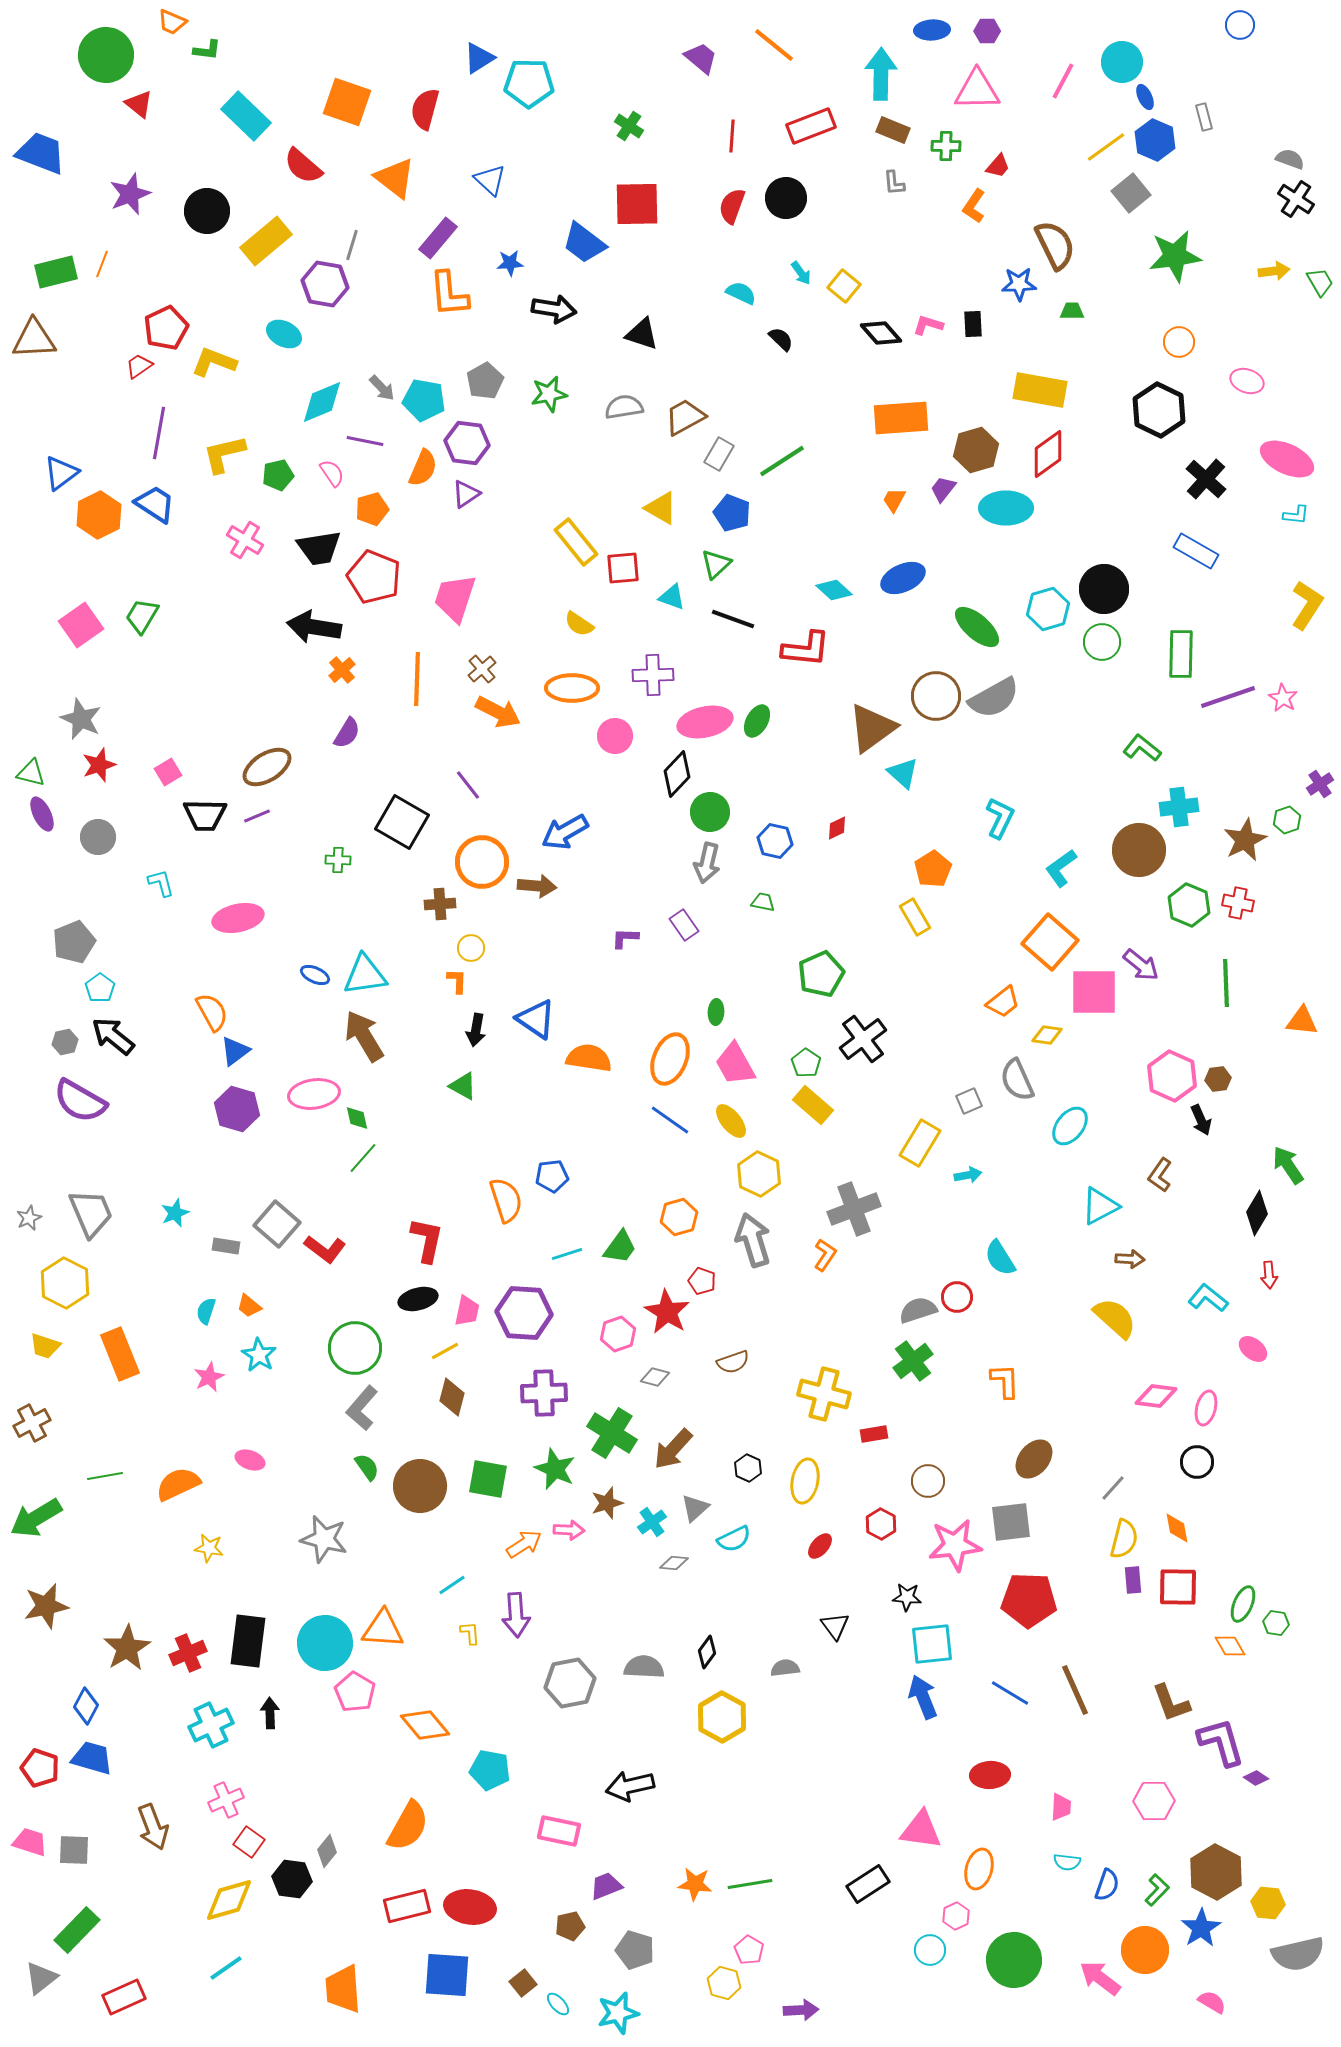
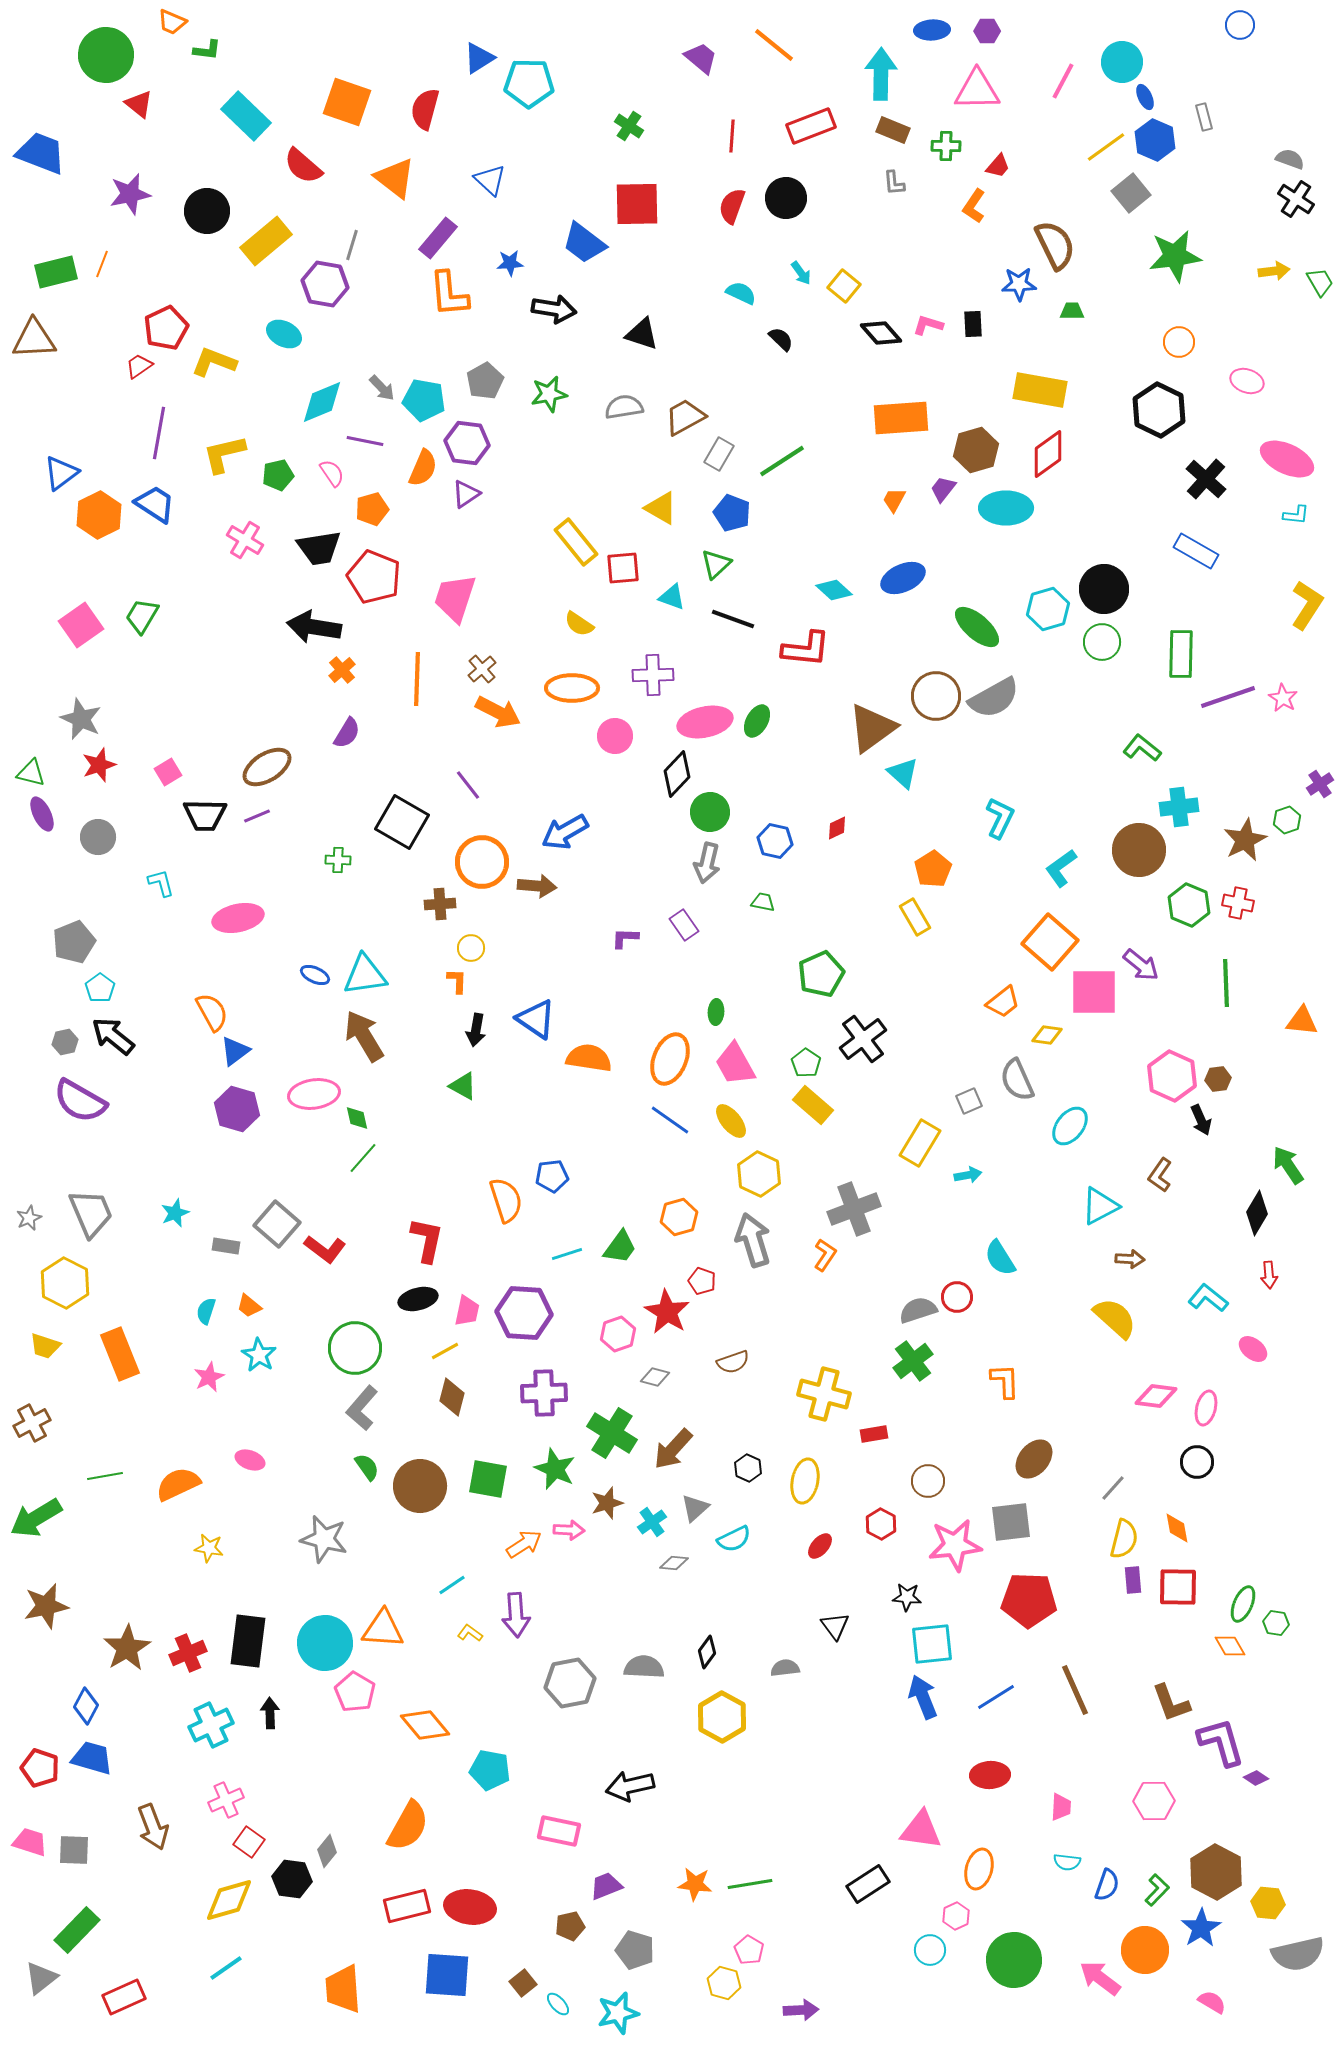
purple star at (130, 194): rotated 9 degrees clockwise
yellow L-shape at (470, 1633): rotated 50 degrees counterclockwise
blue line at (1010, 1693): moved 14 px left, 4 px down; rotated 63 degrees counterclockwise
